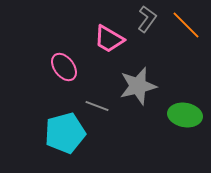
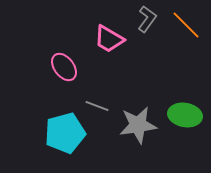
gray star: moved 39 px down; rotated 6 degrees clockwise
